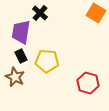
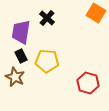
black cross: moved 7 px right, 5 px down
